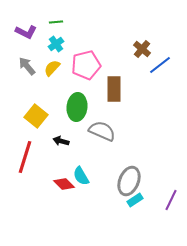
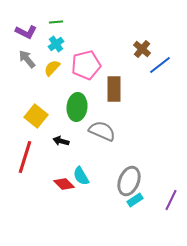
gray arrow: moved 7 px up
